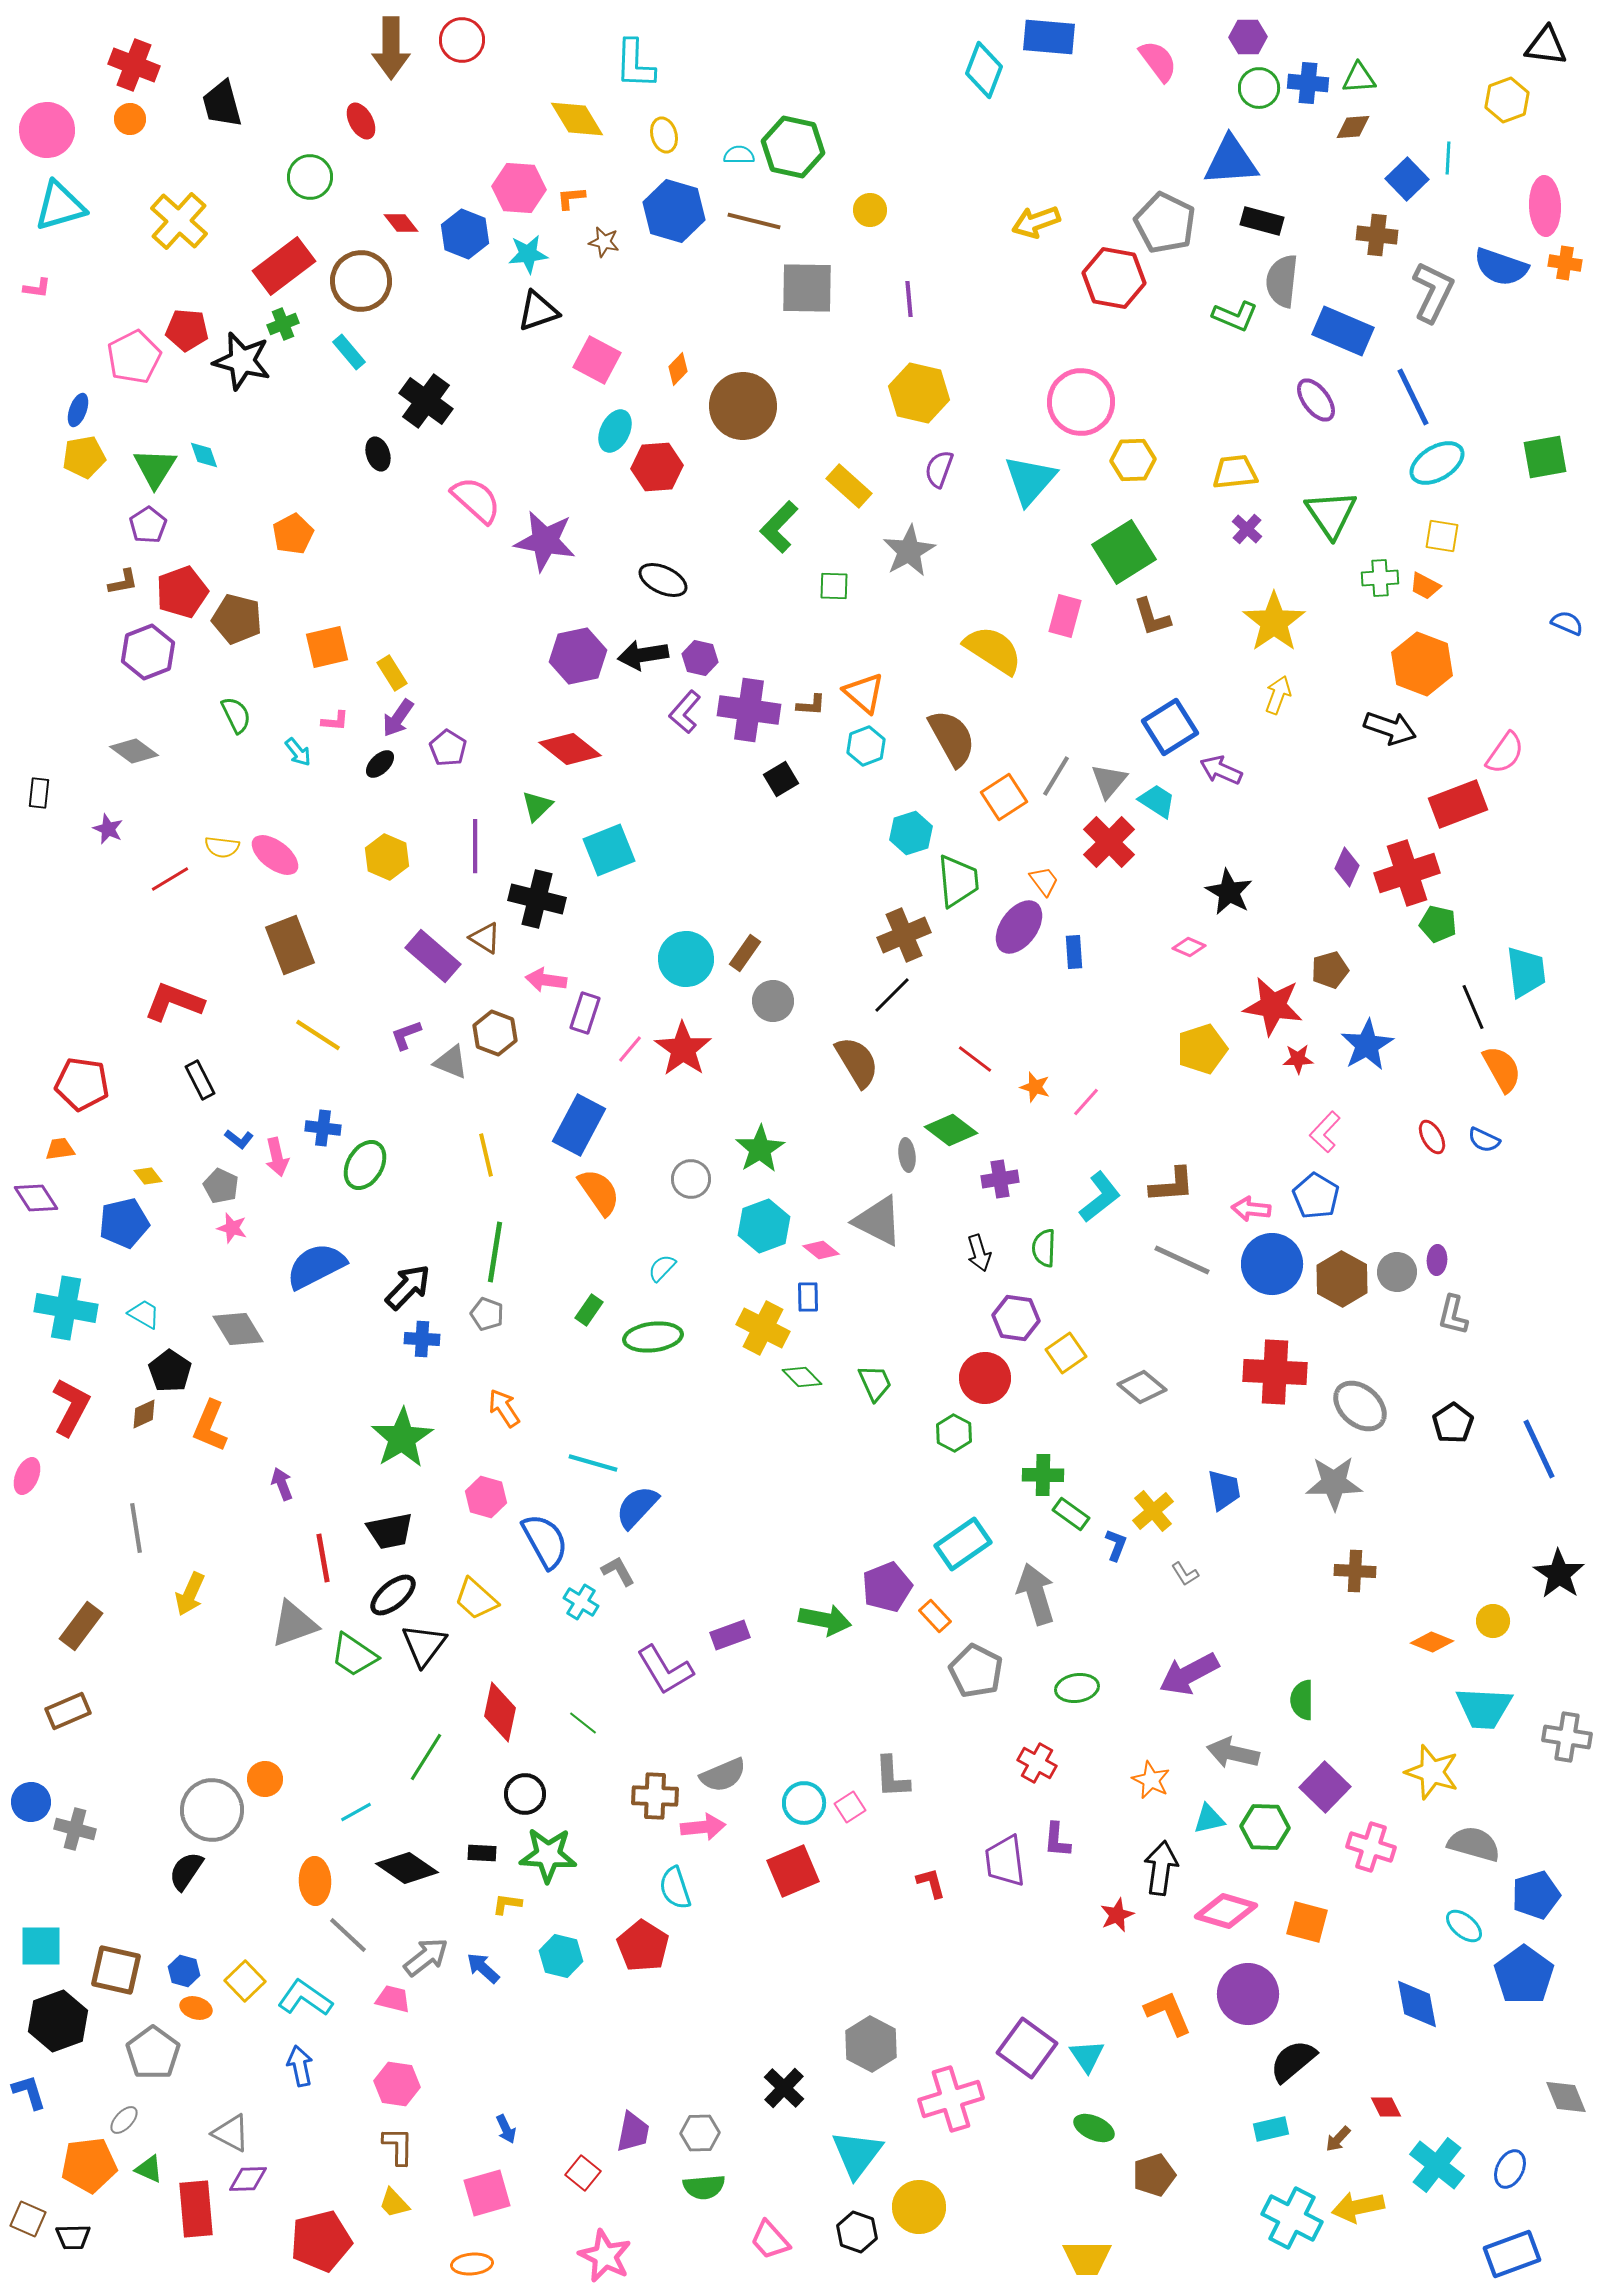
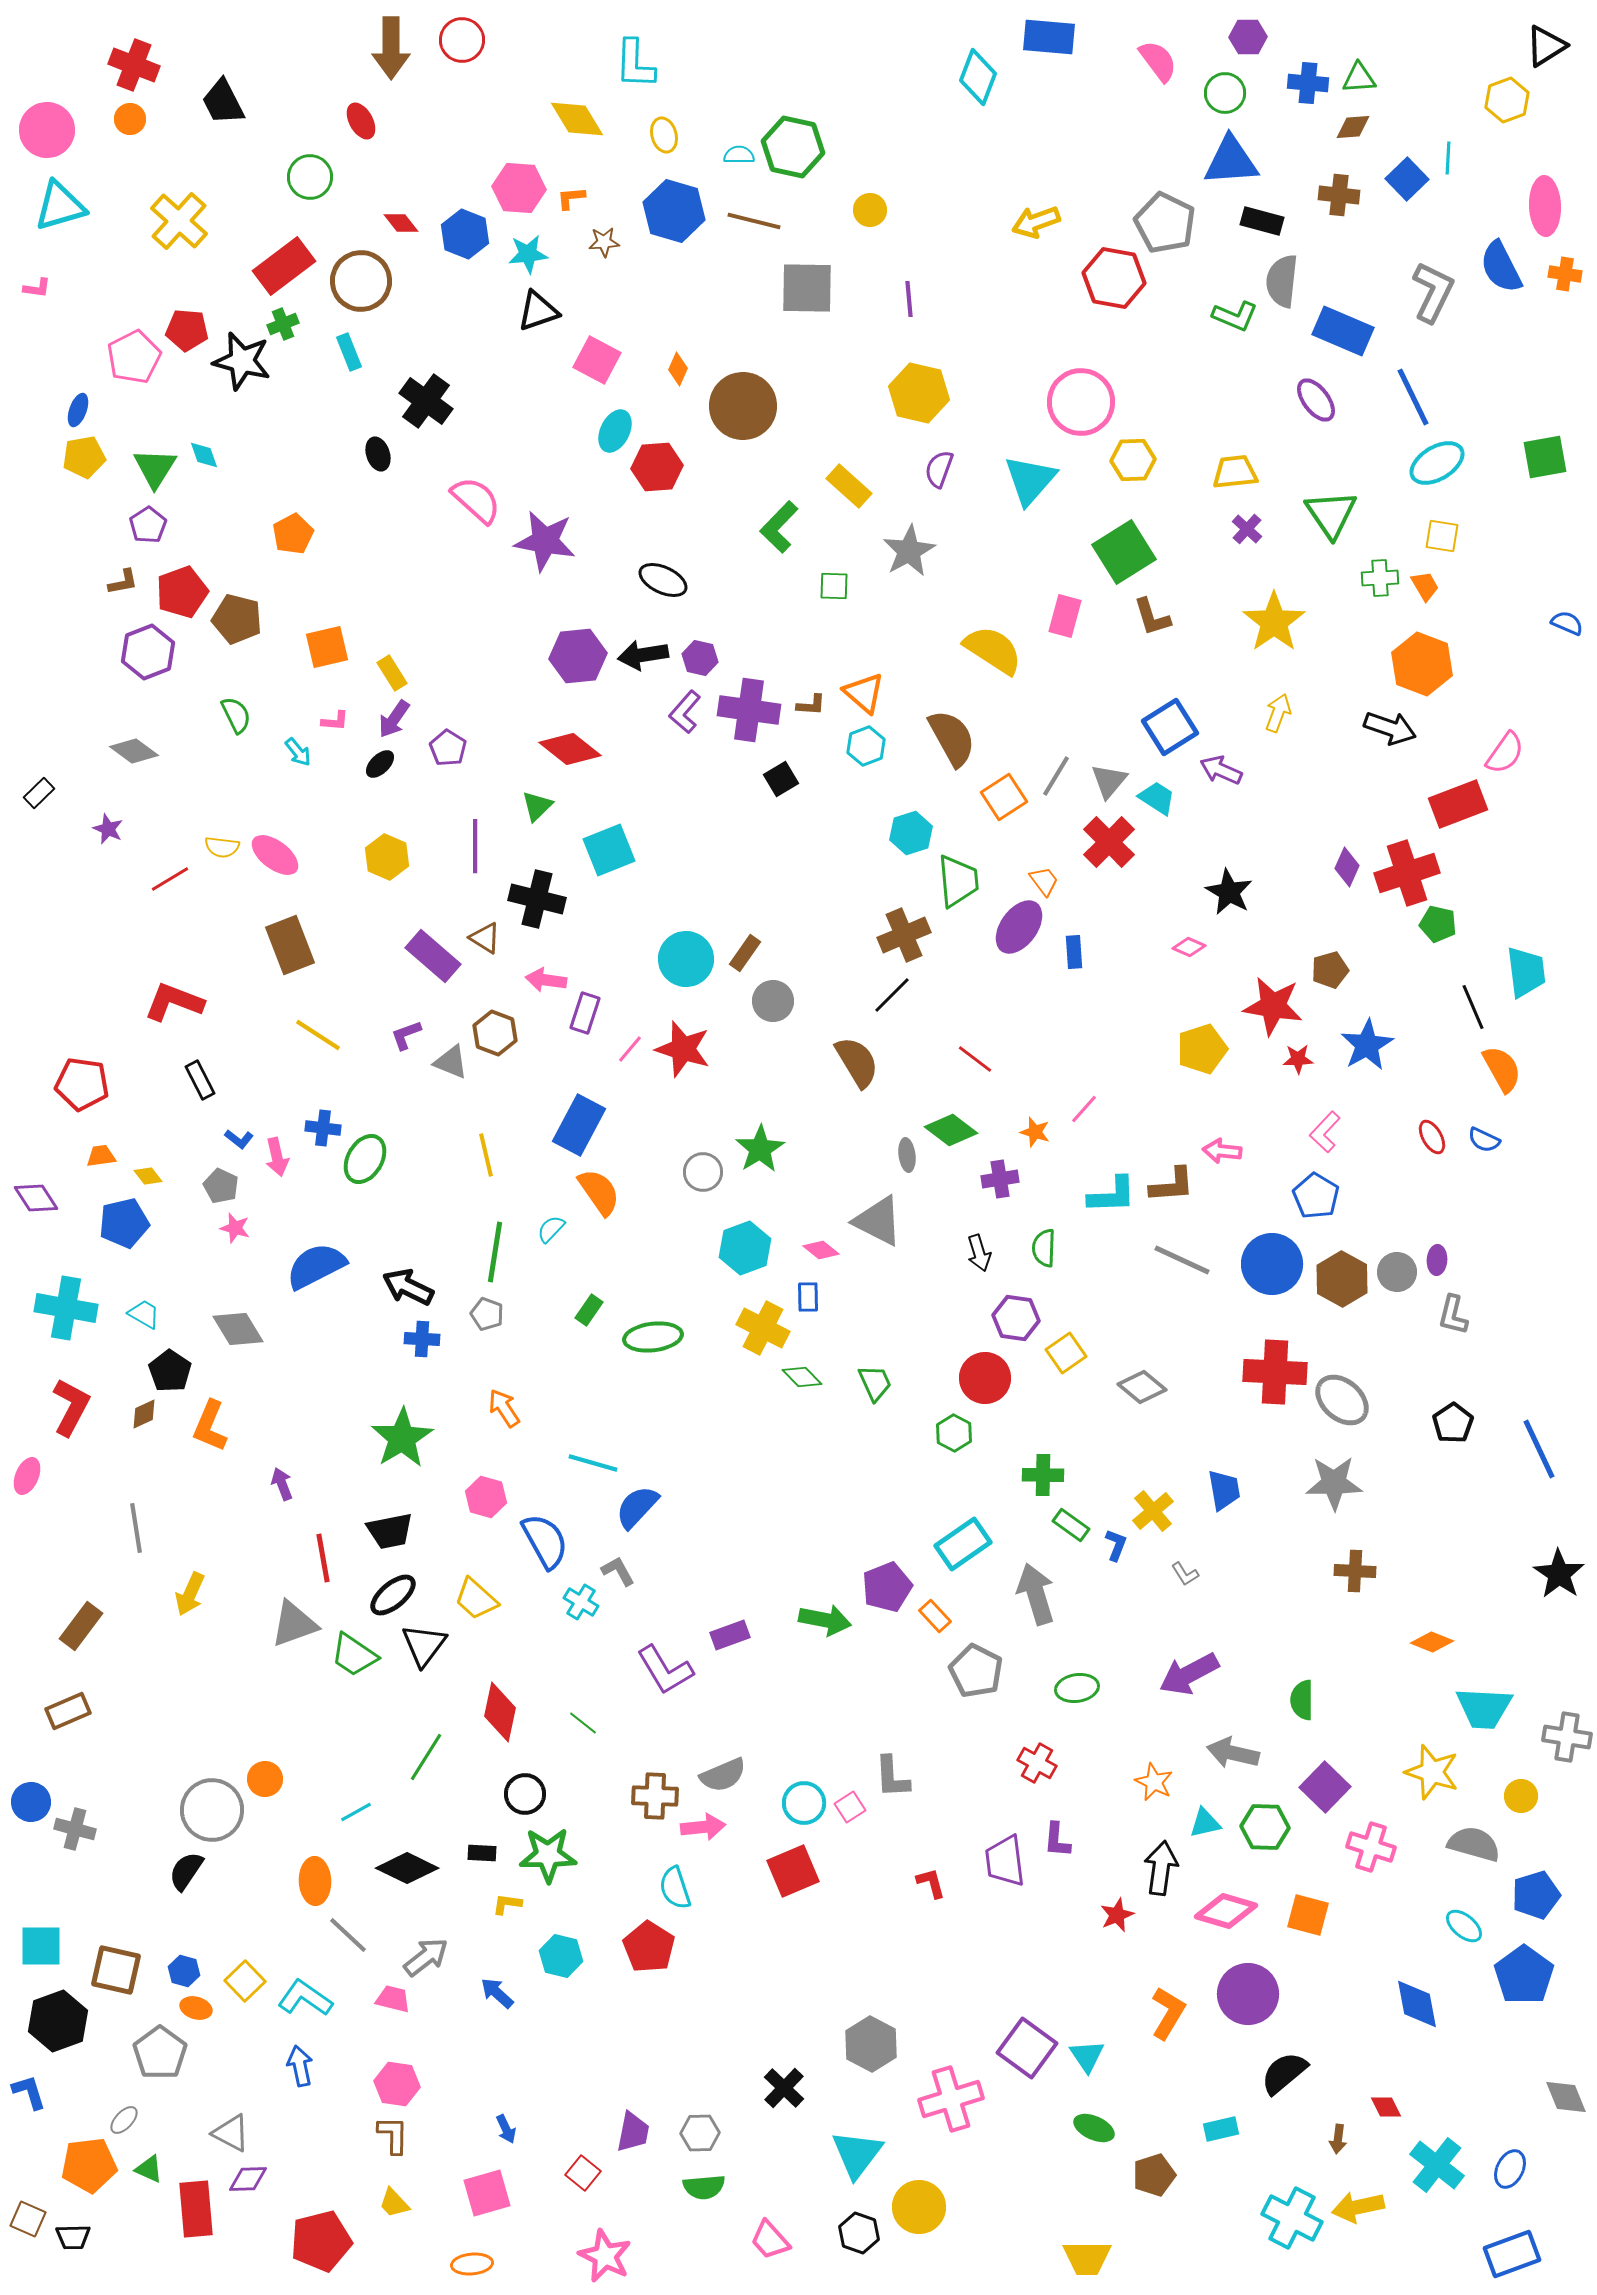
black triangle at (1546, 46): rotated 39 degrees counterclockwise
cyan diamond at (984, 70): moved 6 px left, 7 px down
green circle at (1259, 88): moved 34 px left, 5 px down
black trapezoid at (222, 104): moved 1 px right, 2 px up; rotated 12 degrees counterclockwise
brown cross at (1377, 235): moved 38 px left, 40 px up
brown star at (604, 242): rotated 16 degrees counterclockwise
orange cross at (1565, 263): moved 11 px down
blue semicircle at (1501, 267): rotated 44 degrees clockwise
cyan rectangle at (349, 352): rotated 18 degrees clockwise
orange diamond at (678, 369): rotated 20 degrees counterclockwise
orange trapezoid at (1425, 586): rotated 148 degrees counterclockwise
purple hexagon at (578, 656): rotated 6 degrees clockwise
yellow arrow at (1278, 695): moved 18 px down
purple arrow at (398, 718): moved 4 px left, 1 px down
black rectangle at (39, 793): rotated 40 degrees clockwise
cyan trapezoid at (1157, 801): moved 3 px up
red star at (683, 1049): rotated 18 degrees counterclockwise
orange star at (1035, 1087): moved 45 px down
pink line at (1086, 1102): moved 2 px left, 7 px down
orange trapezoid at (60, 1149): moved 41 px right, 7 px down
green ellipse at (365, 1165): moved 6 px up
gray circle at (691, 1179): moved 12 px right, 7 px up
cyan L-shape at (1100, 1197): moved 12 px right, 2 px up; rotated 36 degrees clockwise
pink arrow at (1251, 1209): moved 29 px left, 58 px up
cyan hexagon at (764, 1226): moved 19 px left, 22 px down
pink star at (232, 1228): moved 3 px right
cyan semicircle at (662, 1268): moved 111 px left, 39 px up
black arrow at (408, 1287): rotated 108 degrees counterclockwise
gray ellipse at (1360, 1406): moved 18 px left, 6 px up
green rectangle at (1071, 1514): moved 11 px down
yellow circle at (1493, 1621): moved 28 px right, 175 px down
orange star at (1151, 1780): moved 3 px right, 2 px down
cyan triangle at (1209, 1819): moved 4 px left, 4 px down
green star at (548, 1855): rotated 4 degrees counterclockwise
black diamond at (407, 1868): rotated 8 degrees counterclockwise
orange square at (1307, 1922): moved 1 px right, 7 px up
red pentagon at (643, 1946): moved 6 px right, 1 px down
blue arrow at (483, 1968): moved 14 px right, 25 px down
orange L-shape at (1168, 2013): rotated 54 degrees clockwise
gray pentagon at (153, 2053): moved 7 px right
black semicircle at (1293, 2061): moved 9 px left, 12 px down
cyan rectangle at (1271, 2129): moved 50 px left
brown arrow at (1338, 2139): rotated 36 degrees counterclockwise
brown L-shape at (398, 2146): moved 5 px left, 11 px up
black hexagon at (857, 2232): moved 2 px right, 1 px down
